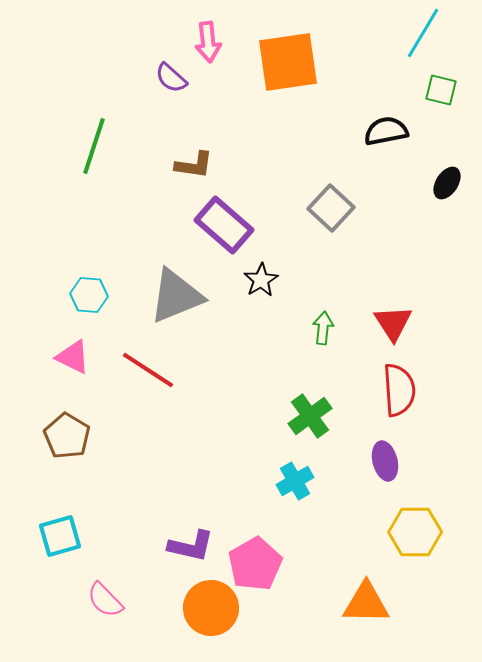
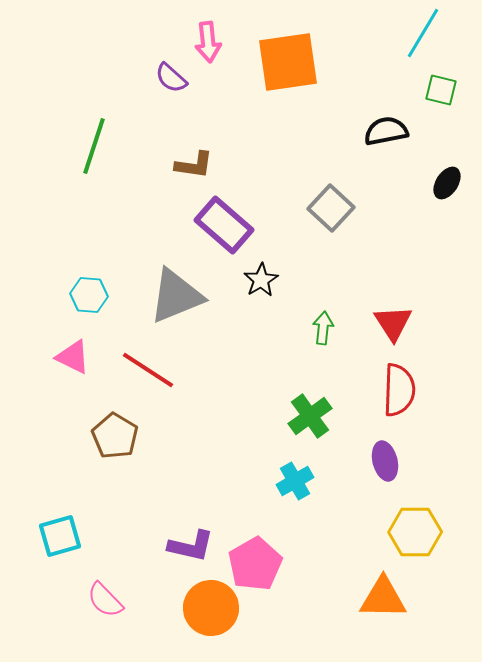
red semicircle: rotated 6 degrees clockwise
brown pentagon: moved 48 px right
orange triangle: moved 17 px right, 5 px up
